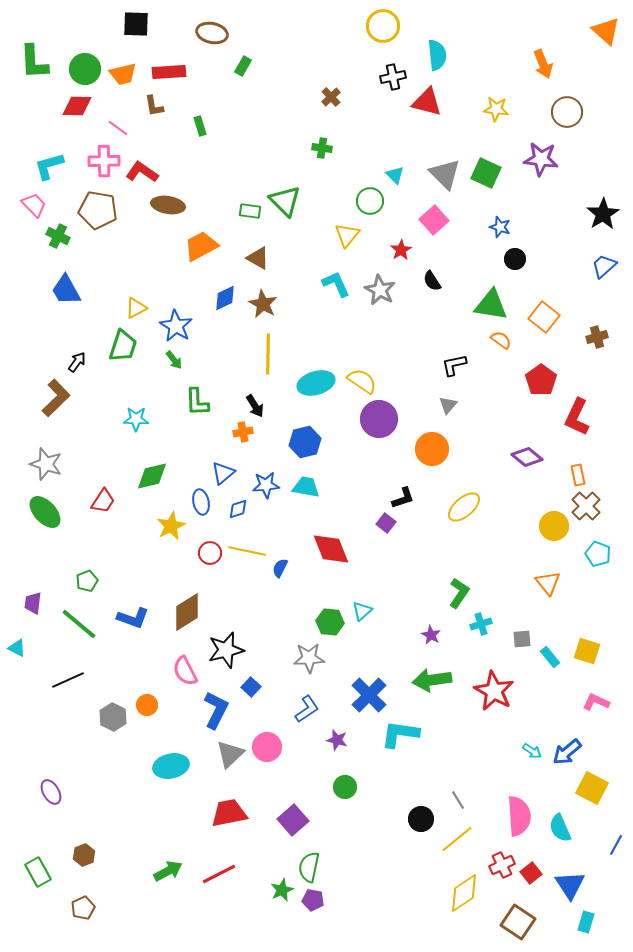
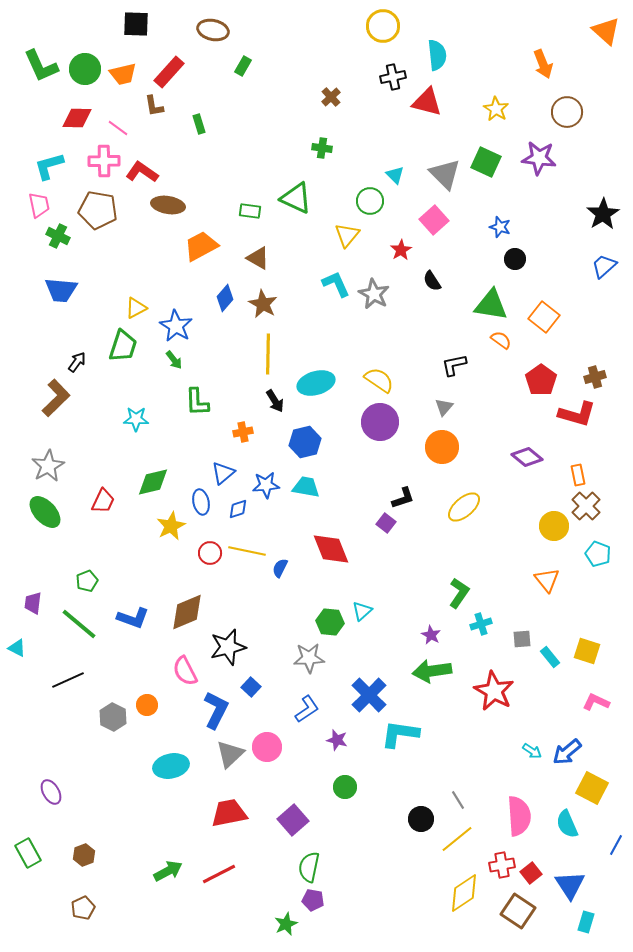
brown ellipse at (212, 33): moved 1 px right, 3 px up
green L-shape at (34, 62): moved 7 px right, 4 px down; rotated 21 degrees counterclockwise
red rectangle at (169, 72): rotated 44 degrees counterclockwise
red diamond at (77, 106): moved 12 px down
yellow star at (496, 109): rotated 25 degrees clockwise
green rectangle at (200, 126): moved 1 px left, 2 px up
purple star at (541, 159): moved 2 px left, 1 px up
green square at (486, 173): moved 11 px up
green triangle at (285, 201): moved 11 px right, 3 px up; rotated 20 degrees counterclockwise
pink trapezoid at (34, 205): moved 5 px right; rotated 32 degrees clockwise
blue trapezoid at (66, 290): moved 5 px left; rotated 56 degrees counterclockwise
gray star at (380, 290): moved 6 px left, 4 px down
blue diamond at (225, 298): rotated 24 degrees counterclockwise
brown cross at (597, 337): moved 2 px left, 40 px down
yellow semicircle at (362, 381): moved 17 px right, 1 px up
gray triangle at (448, 405): moved 4 px left, 2 px down
black arrow at (255, 406): moved 20 px right, 5 px up
red L-shape at (577, 417): moved 3 px up; rotated 99 degrees counterclockwise
purple circle at (379, 419): moved 1 px right, 3 px down
orange circle at (432, 449): moved 10 px right, 2 px up
gray star at (46, 464): moved 2 px right, 2 px down; rotated 24 degrees clockwise
green diamond at (152, 476): moved 1 px right, 6 px down
red trapezoid at (103, 501): rotated 8 degrees counterclockwise
orange triangle at (548, 583): moved 1 px left, 3 px up
brown diamond at (187, 612): rotated 9 degrees clockwise
black star at (226, 650): moved 2 px right, 3 px up
green arrow at (432, 680): moved 9 px up
cyan semicircle at (560, 828): moved 7 px right, 4 px up
red cross at (502, 865): rotated 15 degrees clockwise
green rectangle at (38, 872): moved 10 px left, 19 px up
green star at (282, 890): moved 4 px right, 34 px down
brown square at (518, 922): moved 11 px up
